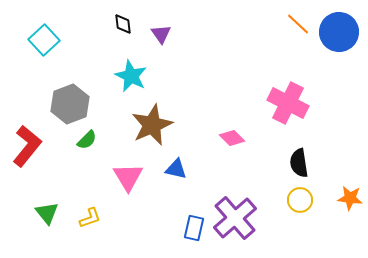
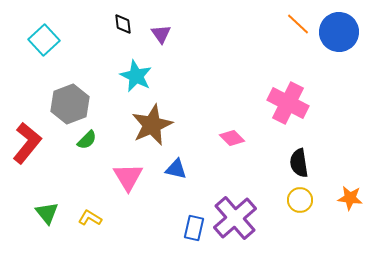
cyan star: moved 5 px right
red L-shape: moved 3 px up
yellow L-shape: rotated 130 degrees counterclockwise
